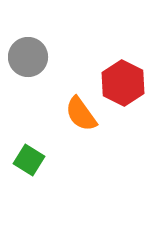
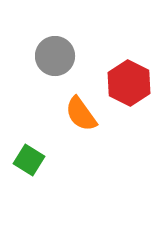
gray circle: moved 27 px right, 1 px up
red hexagon: moved 6 px right
